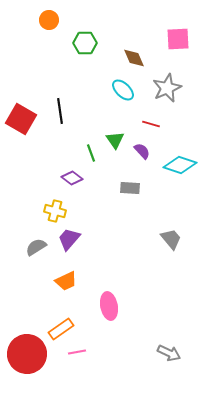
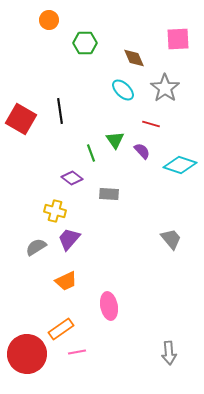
gray star: moved 2 px left; rotated 12 degrees counterclockwise
gray rectangle: moved 21 px left, 6 px down
gray arrow: rotated 60 degrees clockwise
